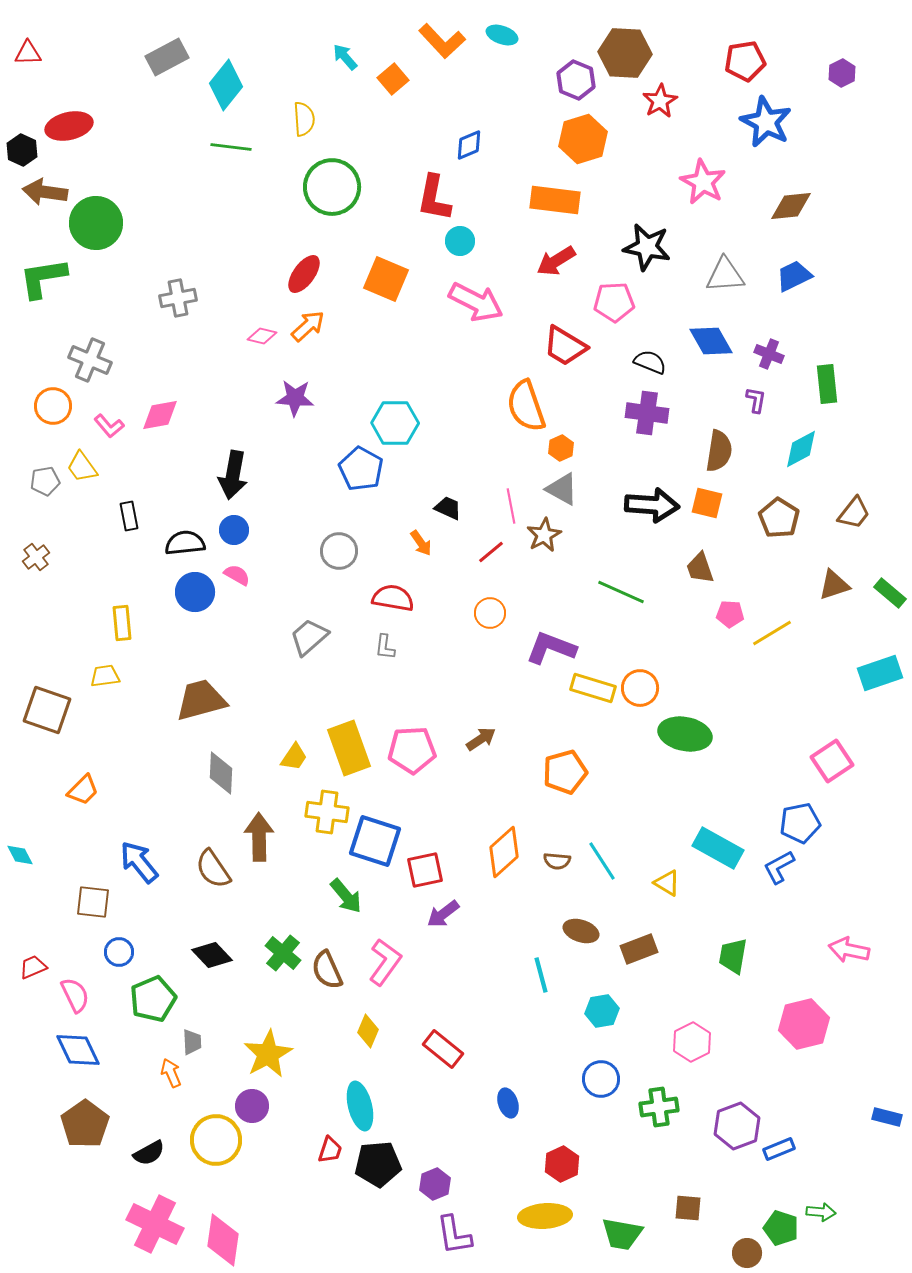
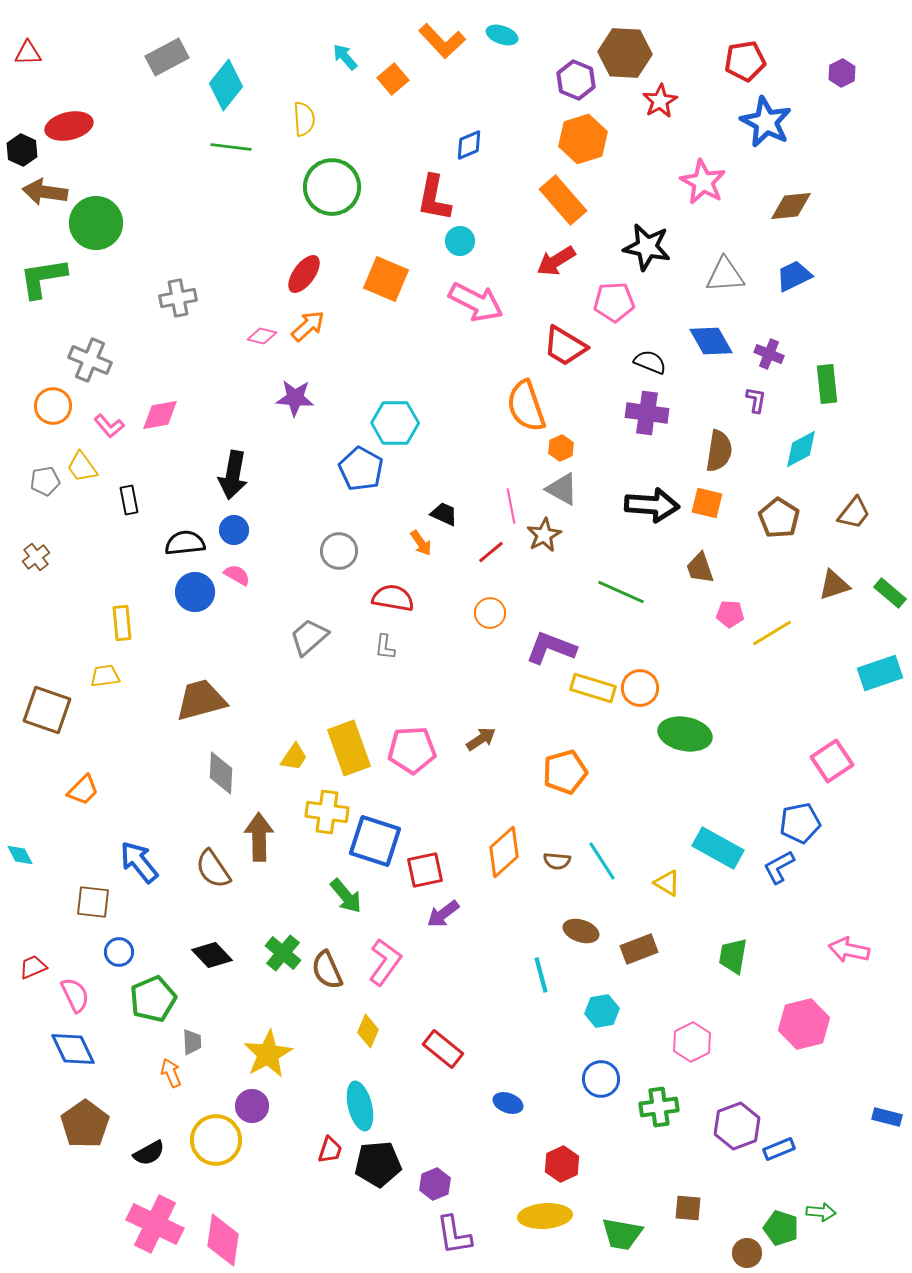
orange rectangle at (555, 200): moved 8 px right; rotated 42 degrees clockwise
black trapezoid at (448, 508): moved 4 px left, 6 px down
black rectangle at (129, 516): moved 16 px up
blue diamond at (78, 1050): moved 5 px left, 1 px up
blue ellipse at (508, 1103): rotated 52 degrees counterclockwise
